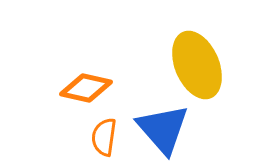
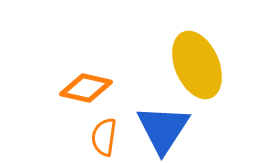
blue triangle: rotated 14 degrees clockwise
